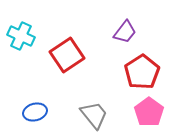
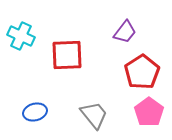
red square: rotated 32 degrees clockwise
